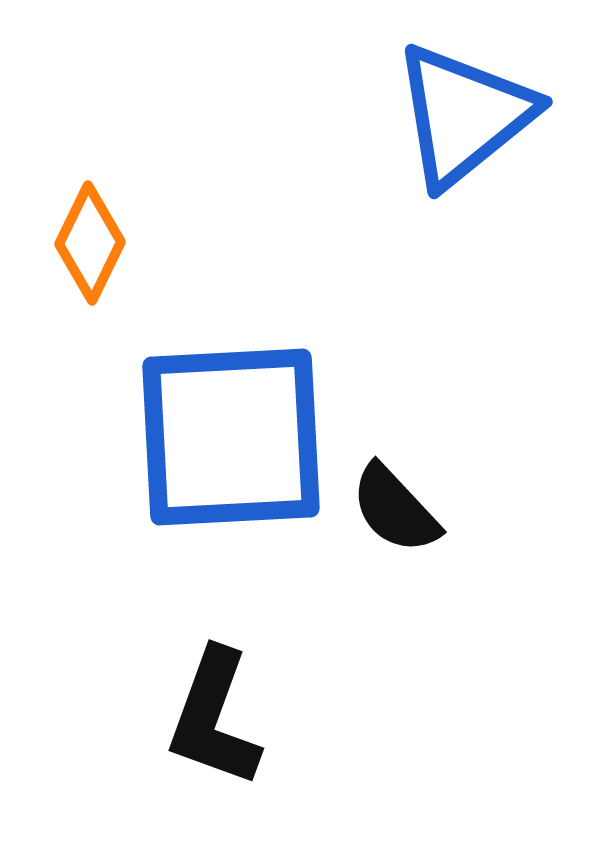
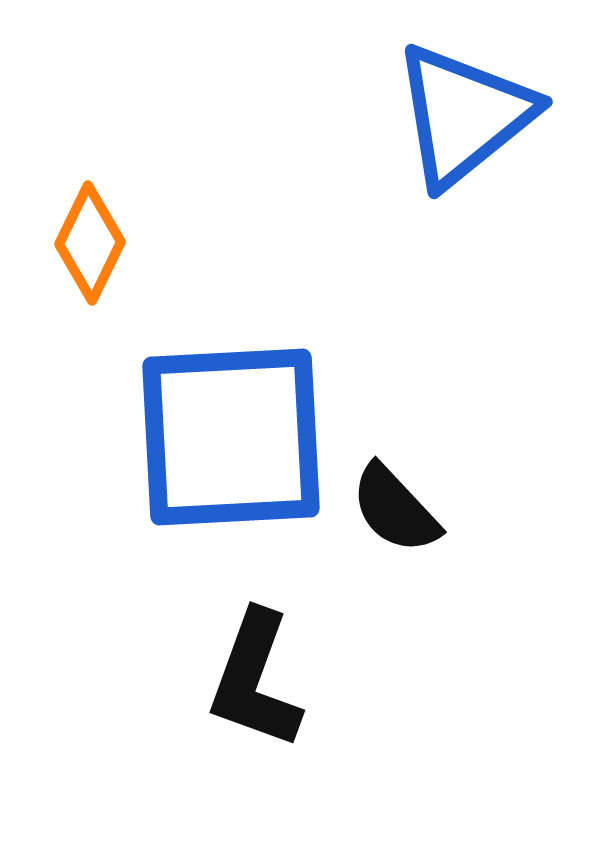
black L-shape: moved 41 px right, 38 px up
